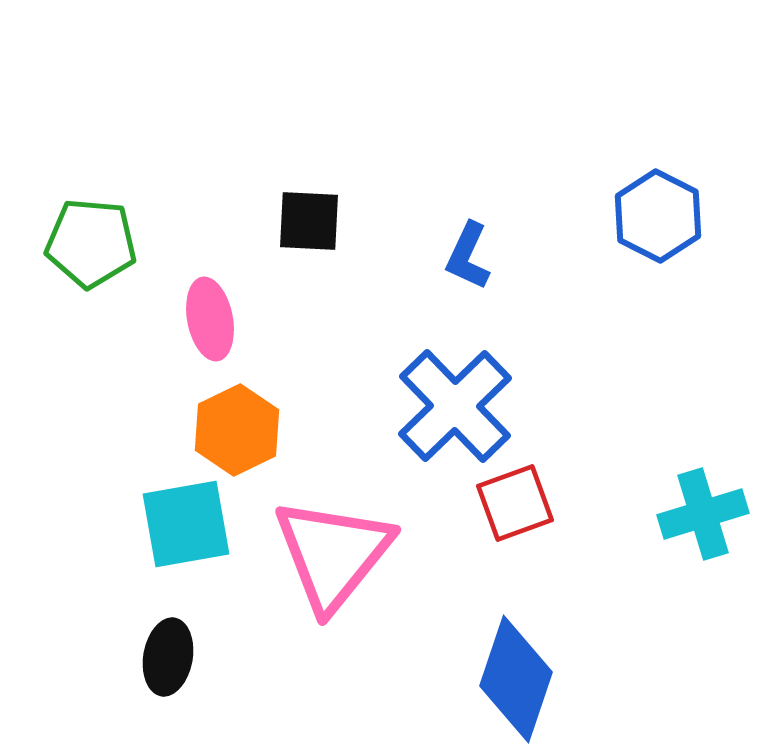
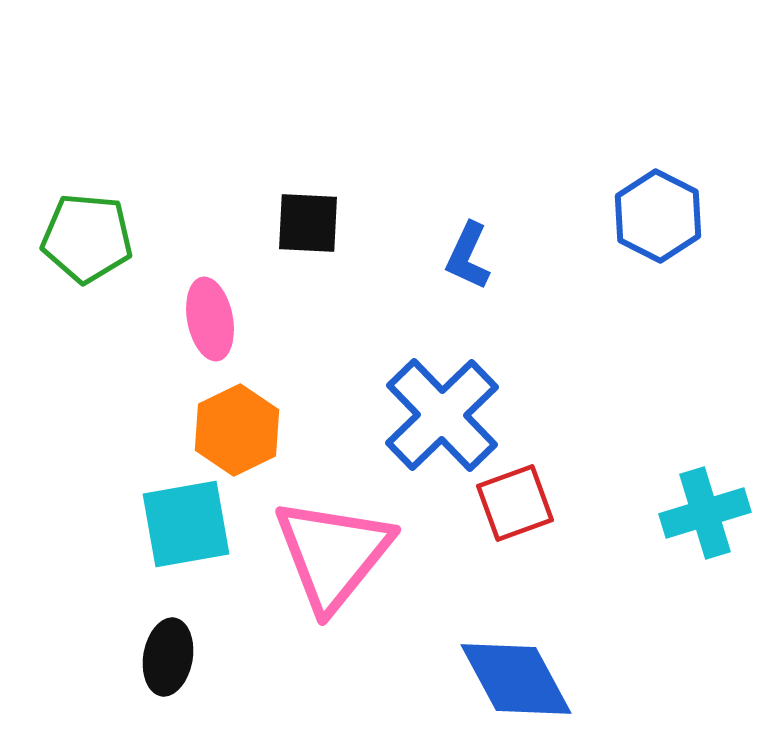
black square: moved 1 px left, 2 px down
green pentagon: moved 4 px left, 5 px up
blue cross: moved 13 px left, 9 px down
cyan cross: moved 2 px right, 1 px up
blue diamond: rotated 47 degrees counterclockwise
